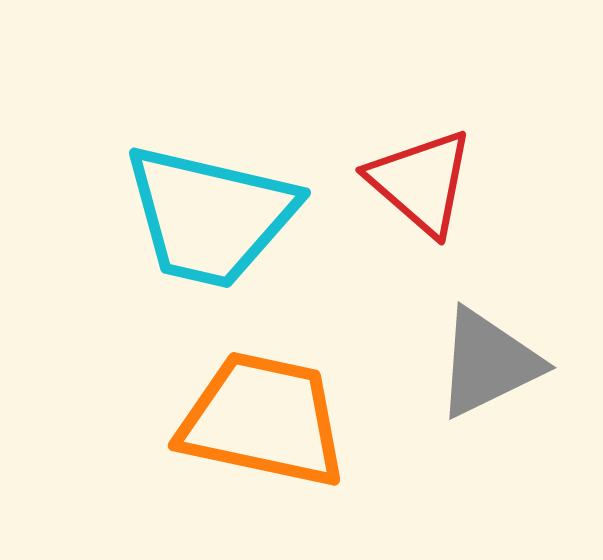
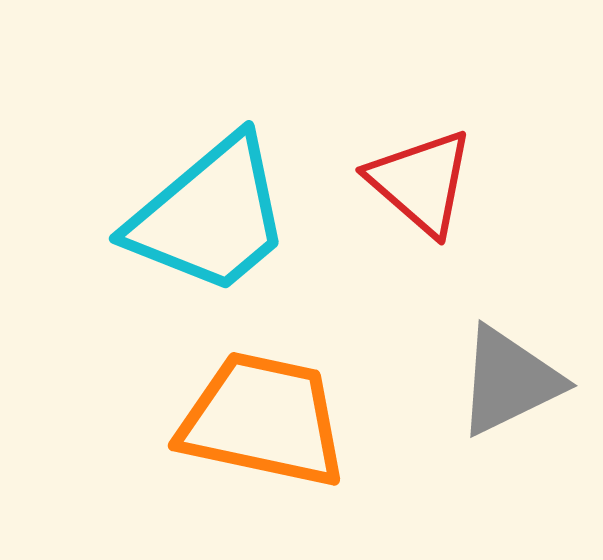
cyan trapezoid: rotated 53 degrees counterclockwise
gray triangle: moved 21 px right, 18 px down
